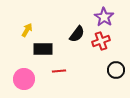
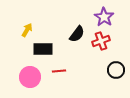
pink circle: moved 6 px right, 2 px up
